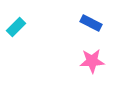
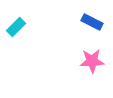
blue rectangle: moved 1 px right, 1 px up
